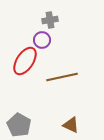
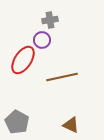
red ellipse: moved 2 px left, 1 px up
gray pentagon: moved 2 px left, 3 px up
